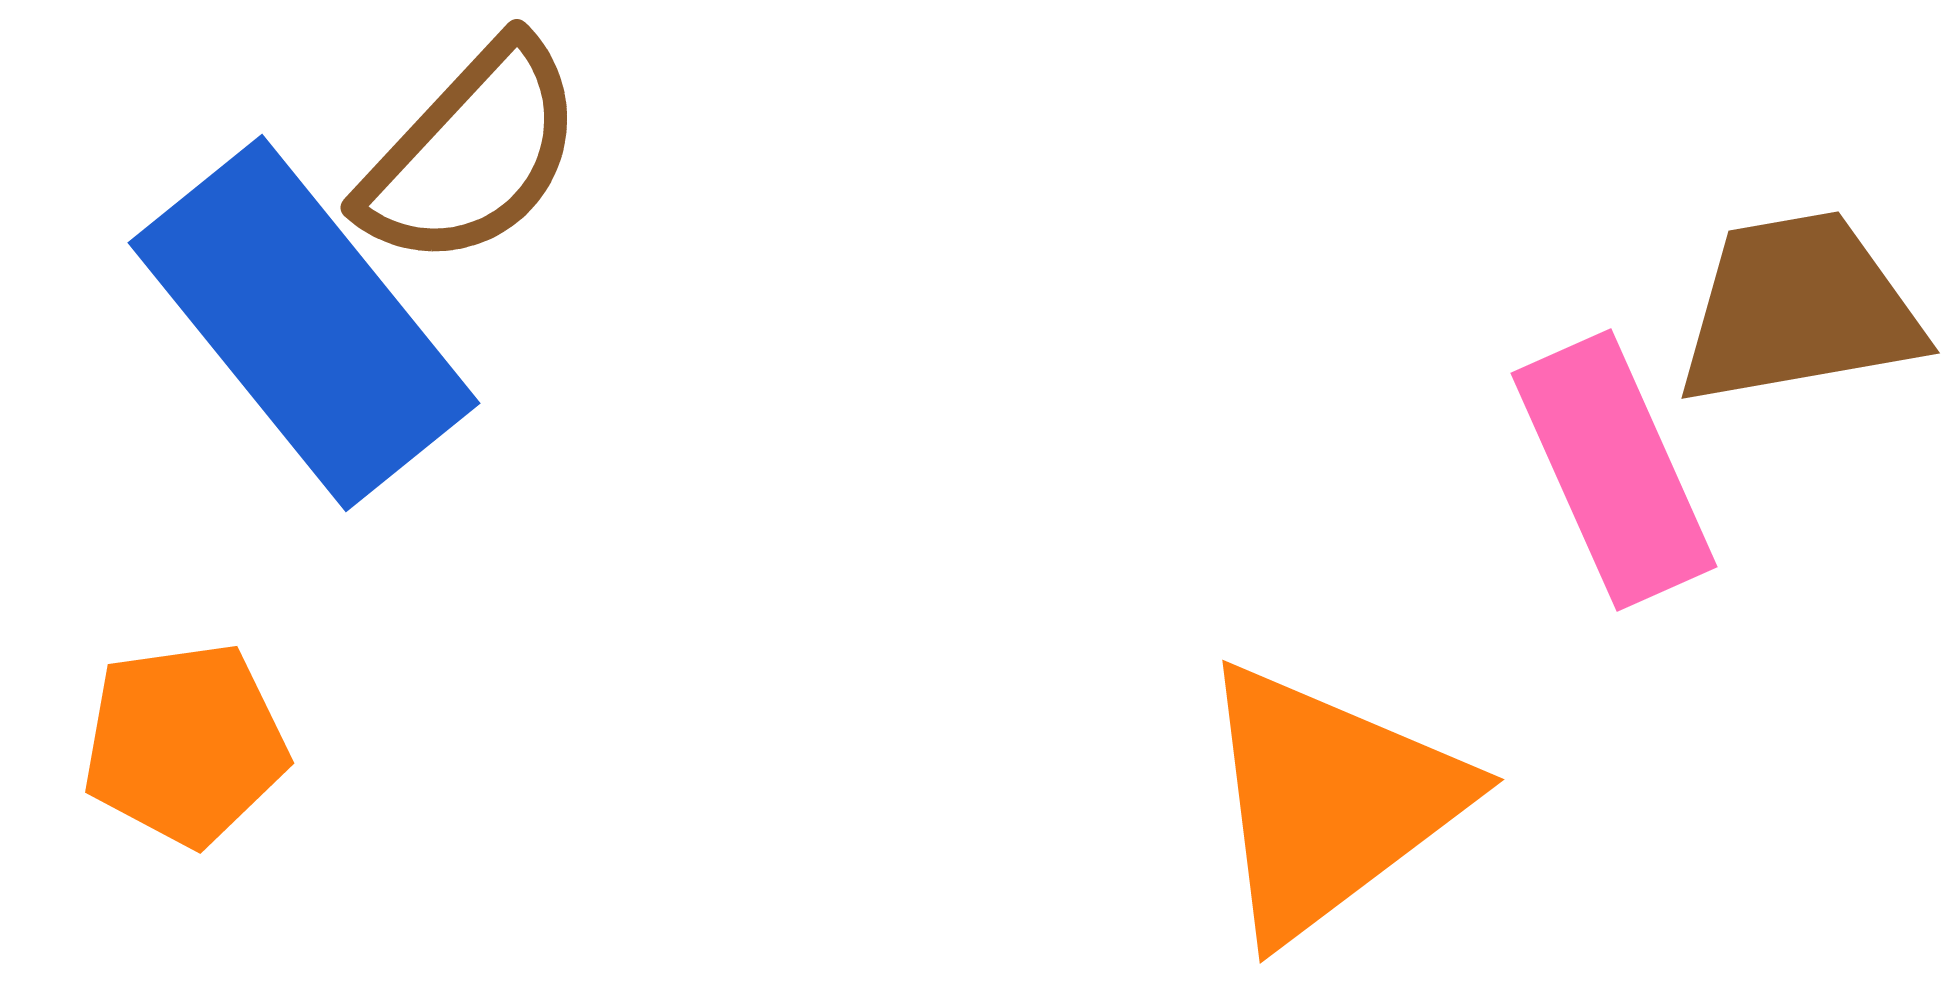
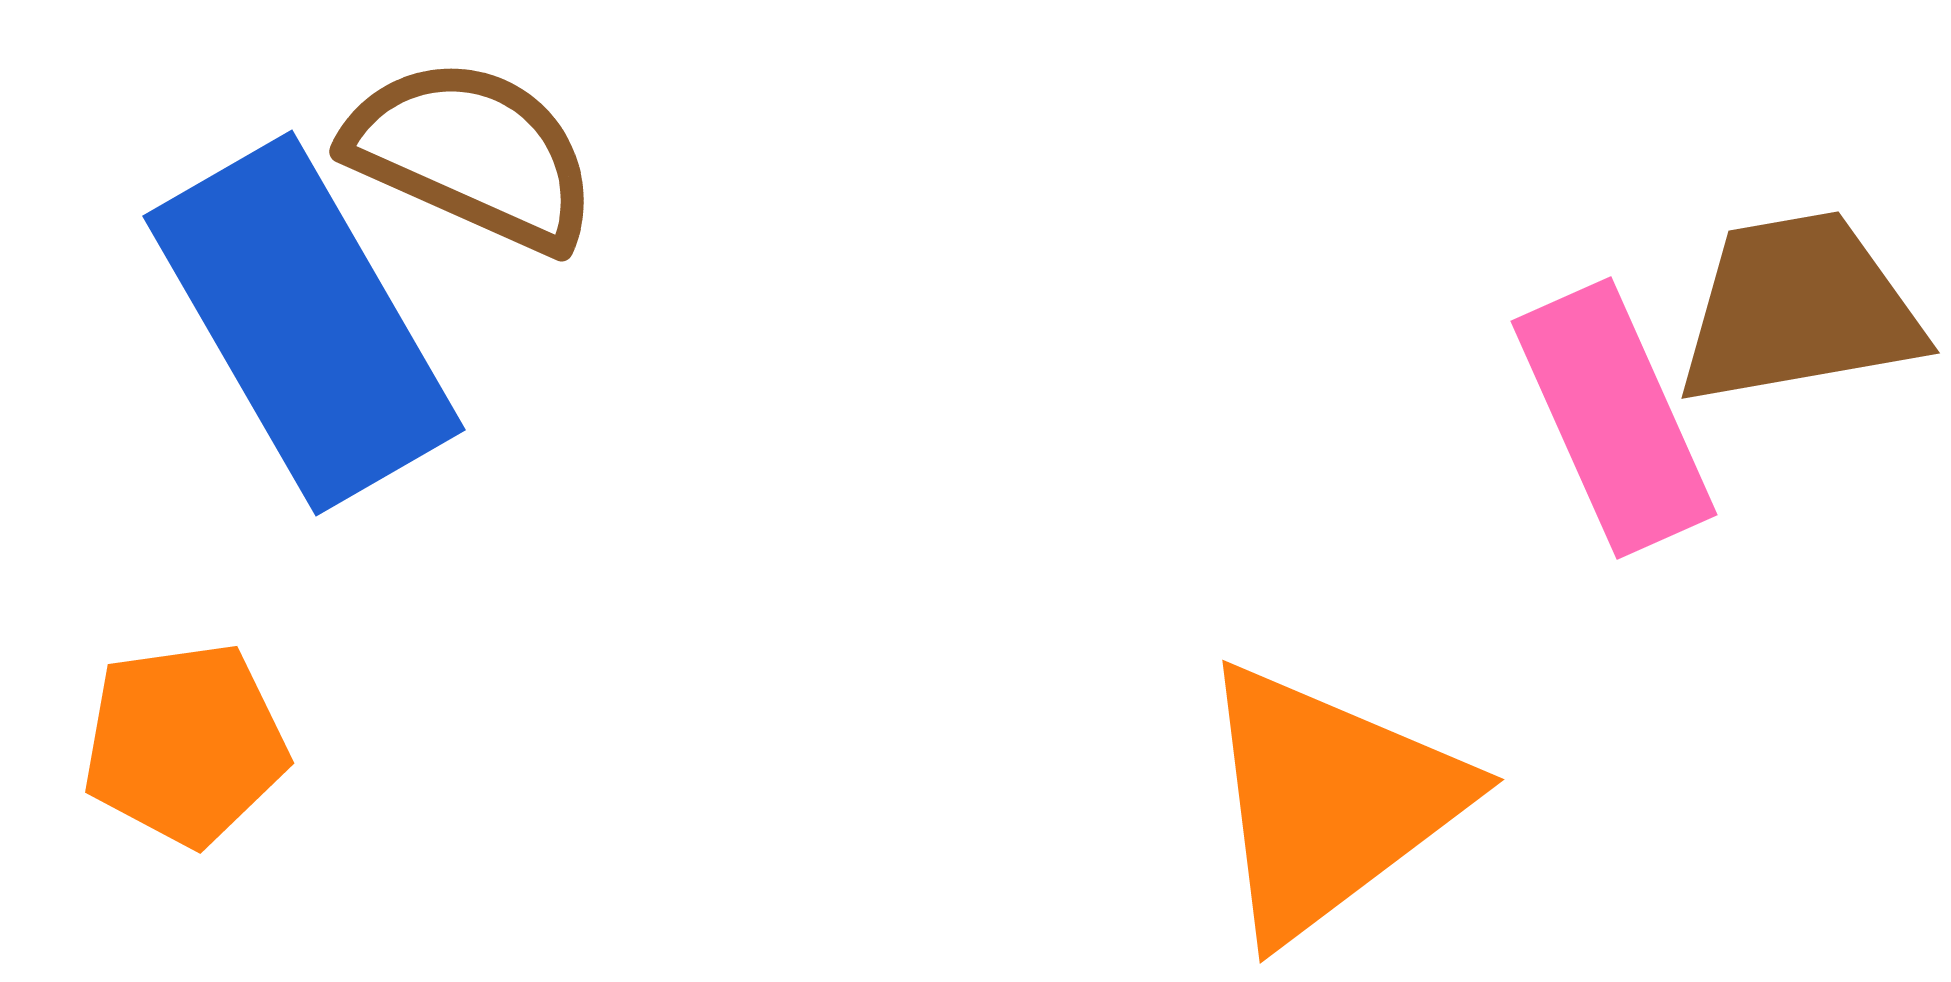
brown semicircle: rotated 109 degrees counterclockwise
blue rectangle: rotated 9 degrees clockwise
pink rectangle: moved 52 px up
